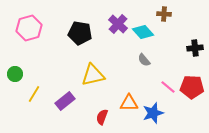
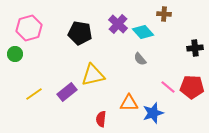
gray semicircle: moved 4 px left, 1 px up
green circle: moved 20 px up
yellow line: rotated 24 degrees clockwise
purple rectangle: moved 2 px right, 9 px up
red semicircle: moved 1 px left, 2 px down; rotated 14 degrees counterclockwise
